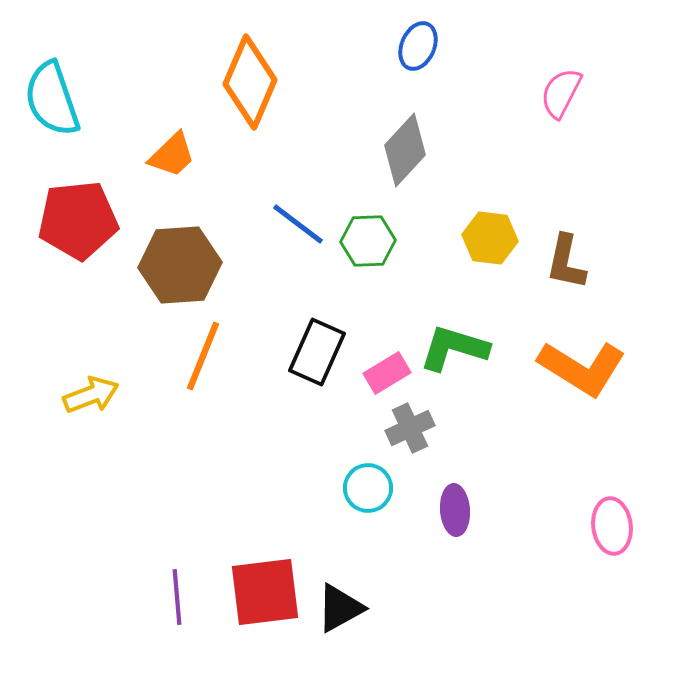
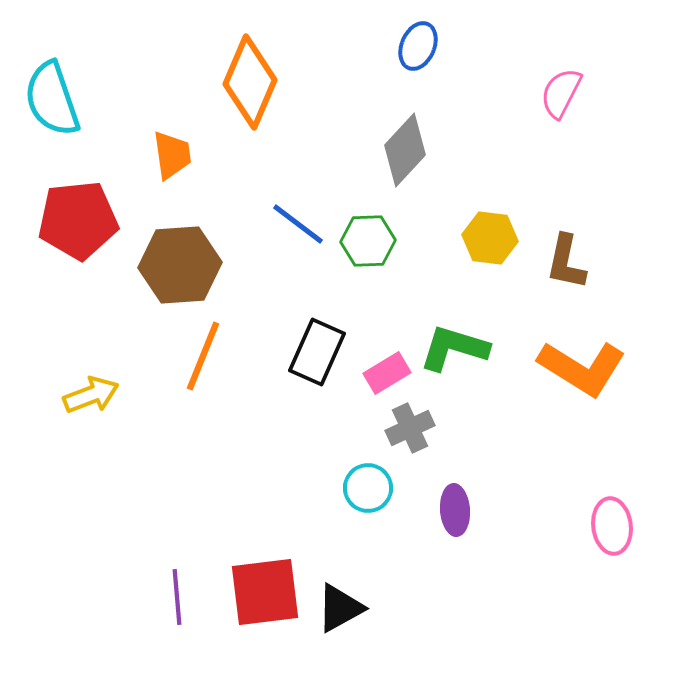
orange trapezoid: rotated 54 degrees counterclockwise
